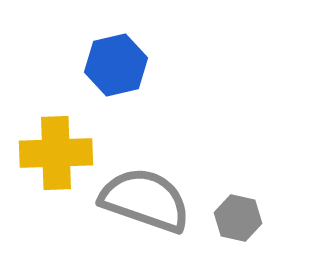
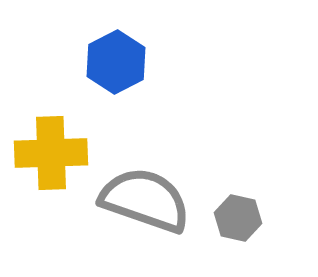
blue hexagon: moved 3 px up; rotated 14 degrees counterclockwise
yellow cross: moved 5 px left
